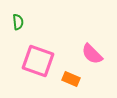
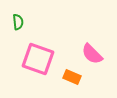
pink square: moved 2 px up
orange rectangle: moved 1 px right, 2 px up
